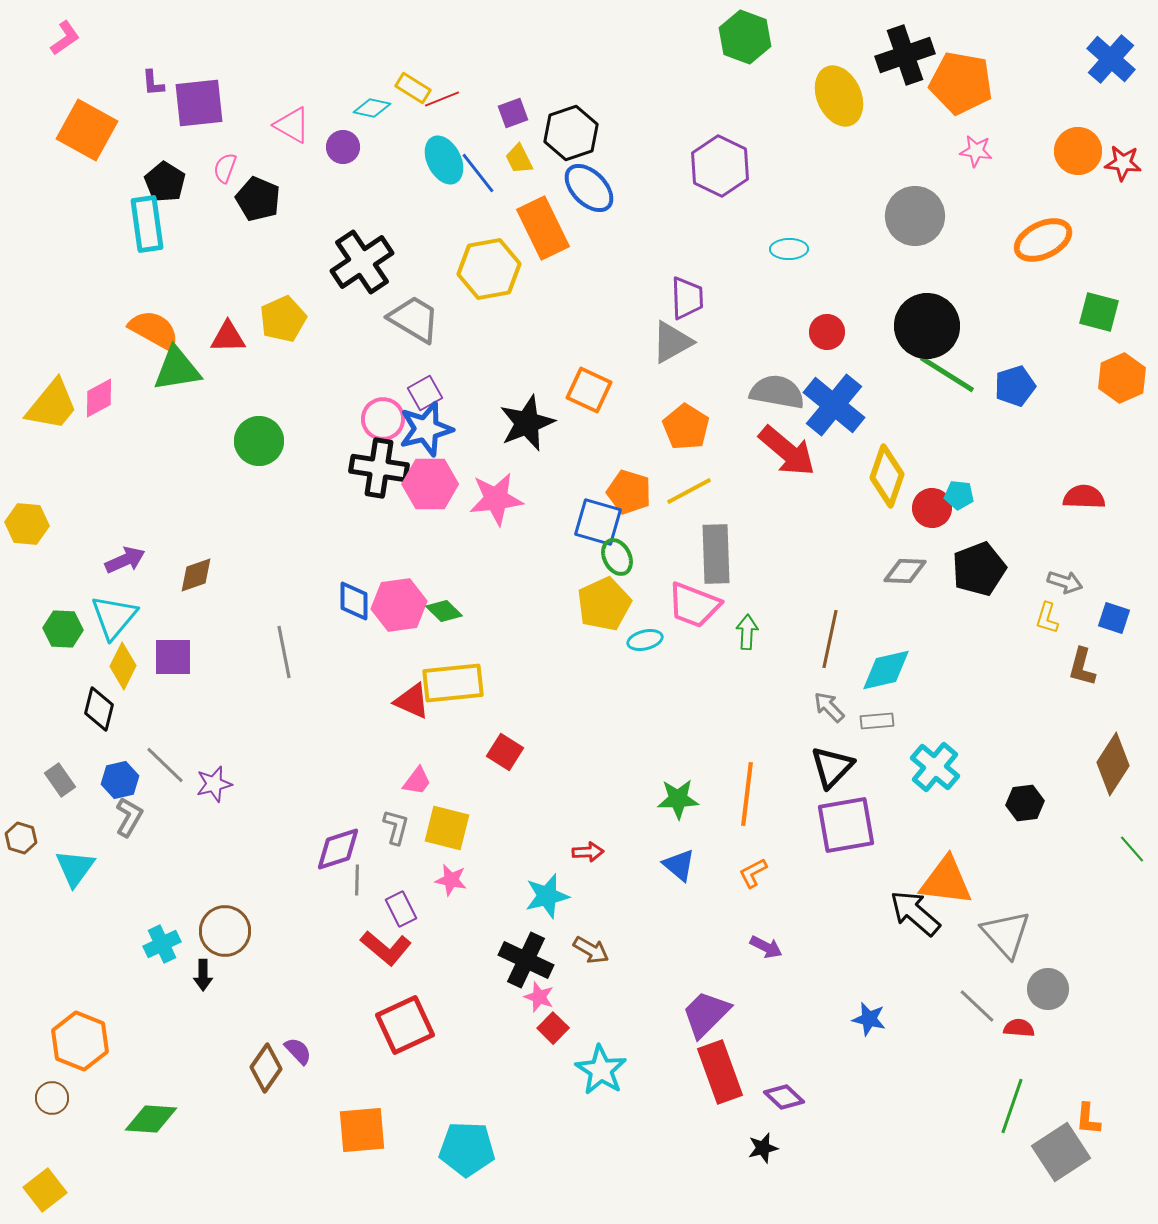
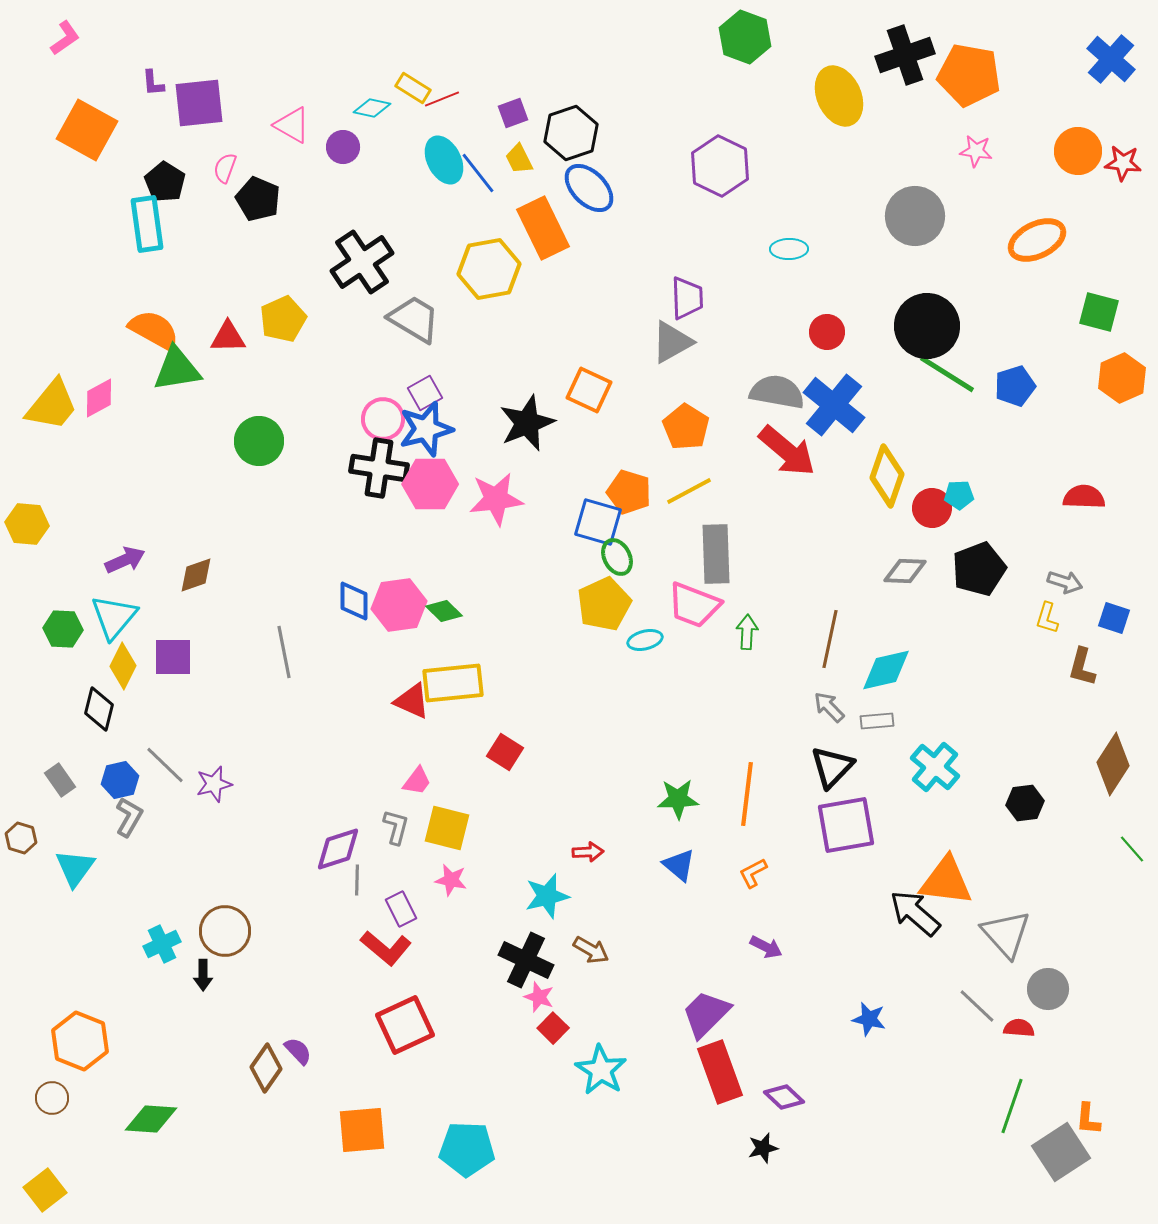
orange pentagon at (961, 83): moved 8 px right, 8 px up
orange ellipse at (1043, 240): moved 6 px left
cyan pentagon at (959, 495): rotated 8 degrees counterclockwise
